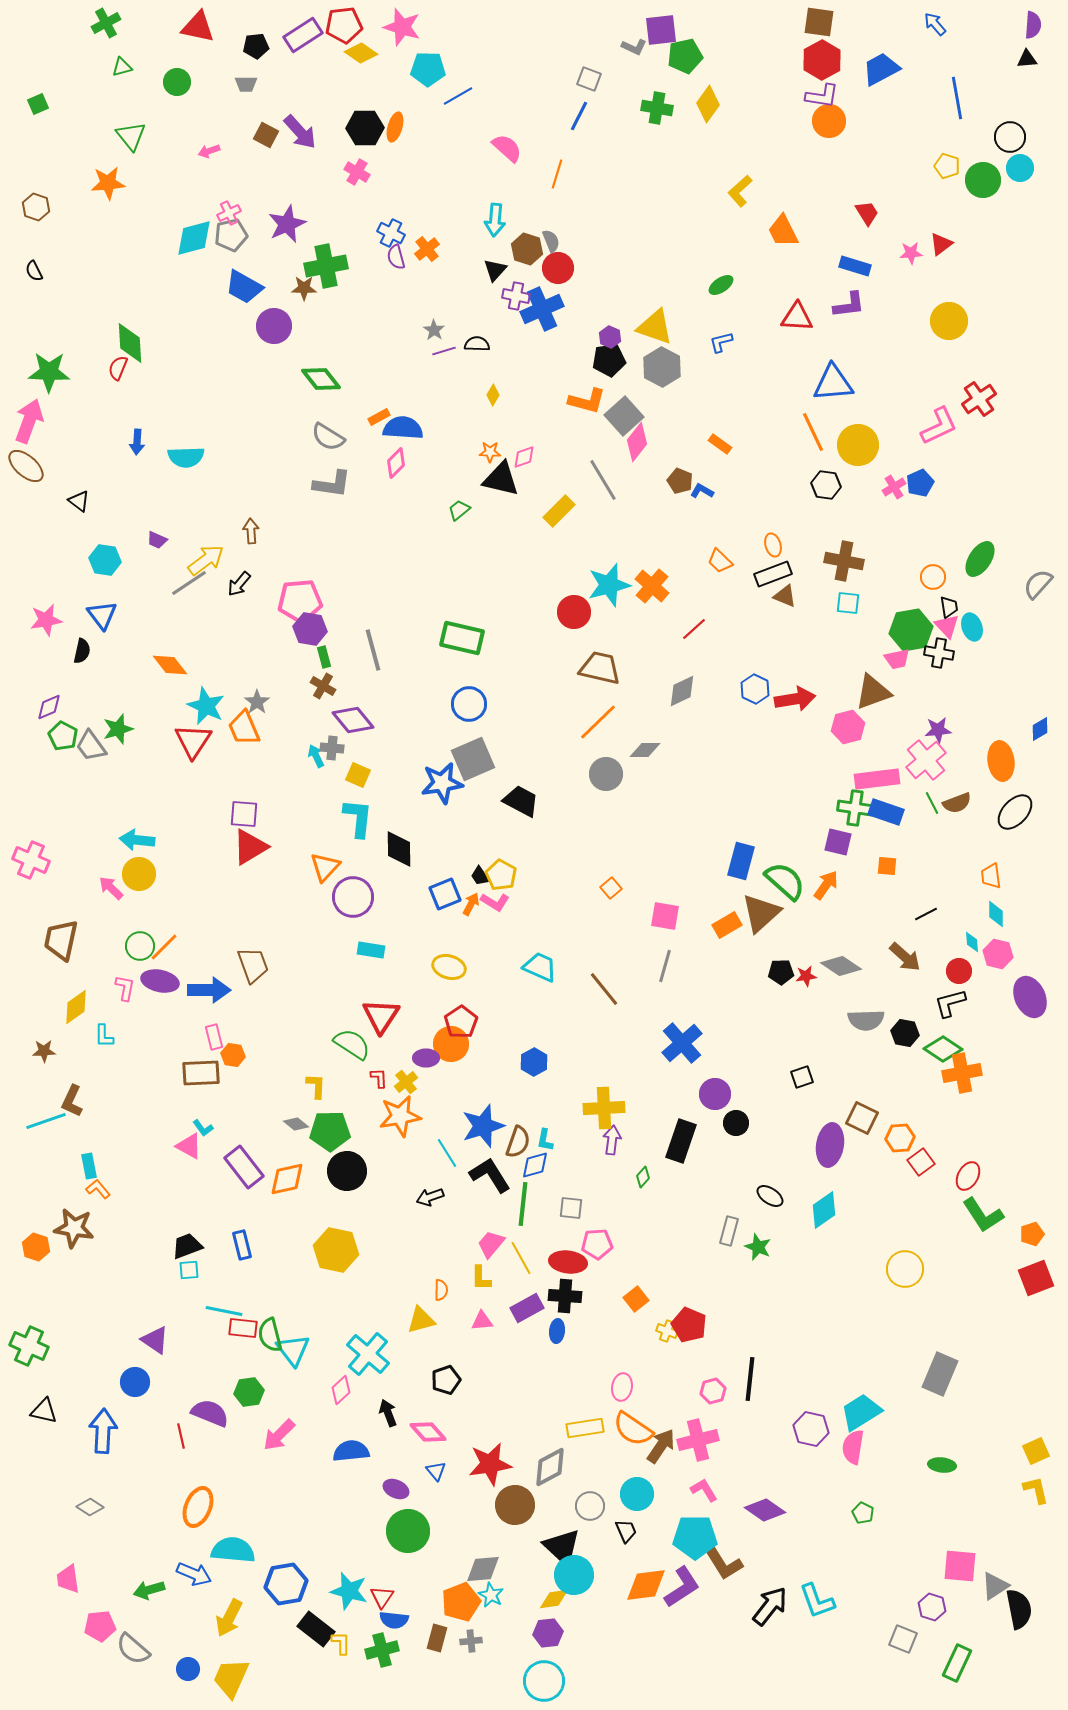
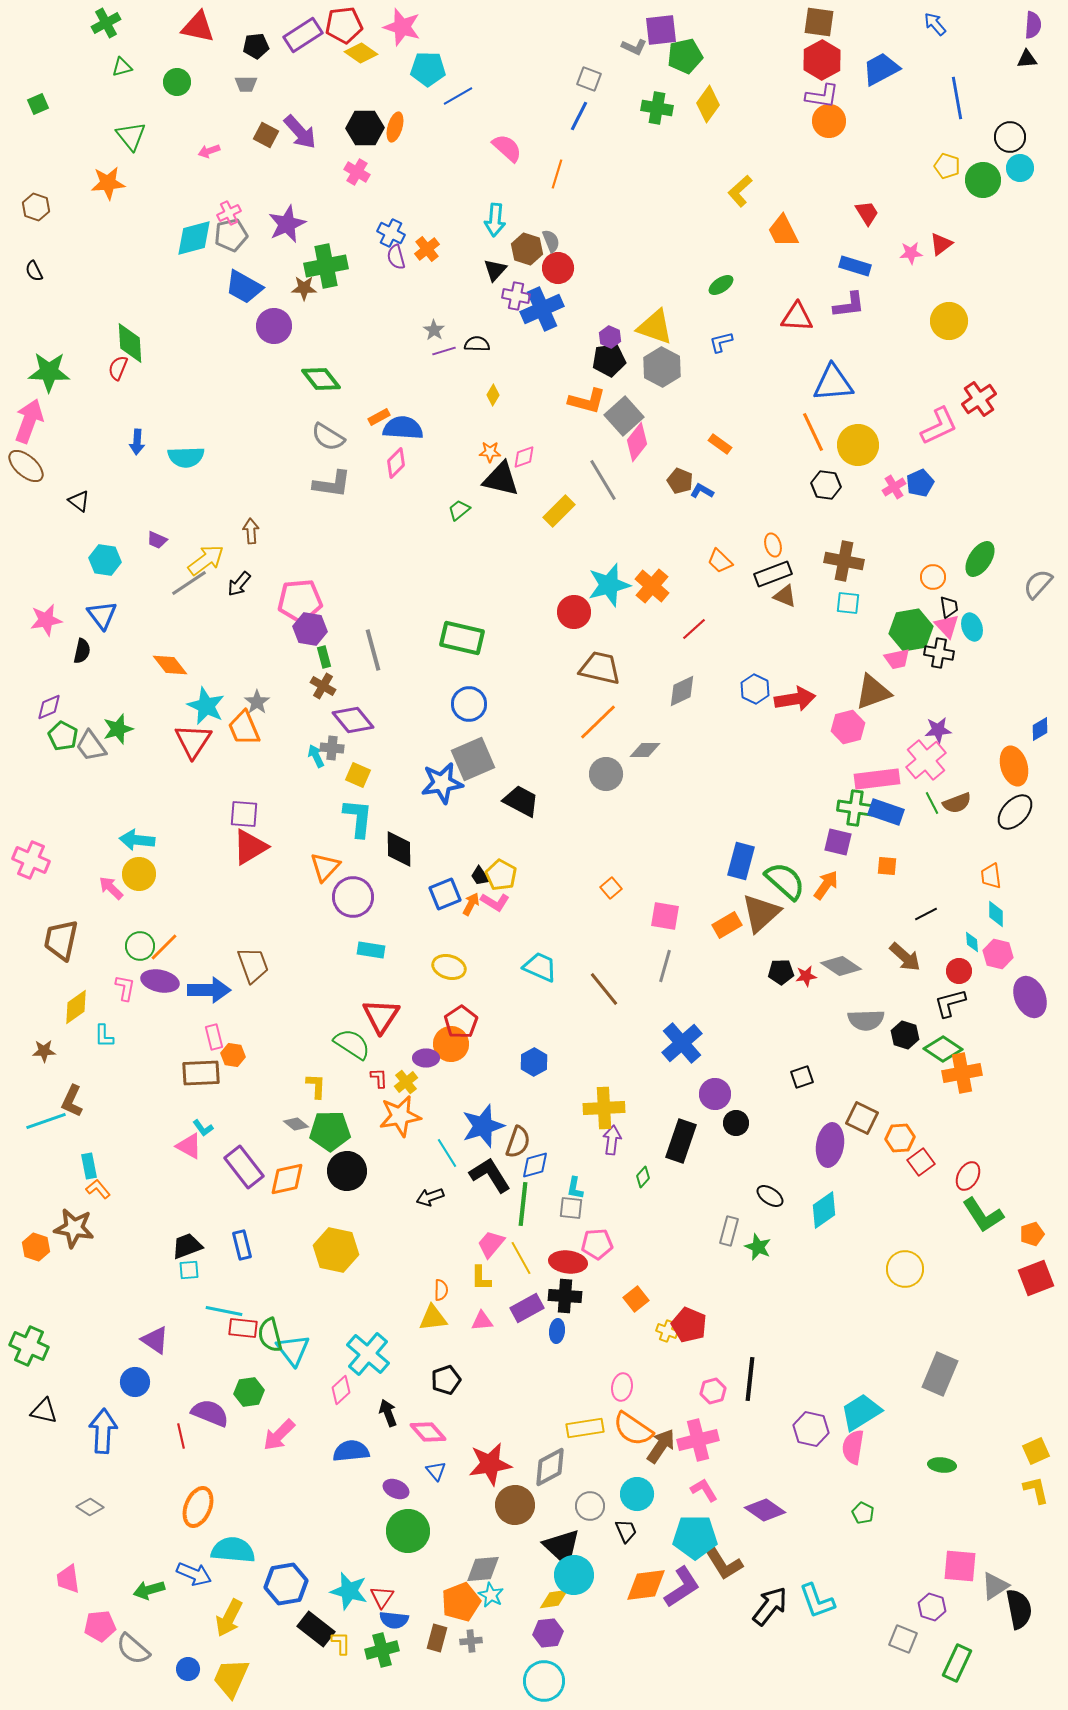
orange ellipse at (1001, 761): moved 13 px right, 5 px down; rotated 9 degrees counterclockwise
black hexagon at (905, 1033): moved 2 px down; rotated 8 degrees clockwise
cyan L-shape at (545, 1140): moved 30 px right, 48 px down
yellow triangle at (421, 1320): moved 12 px right, 2 px up; rotated 8 degrees clockwise
